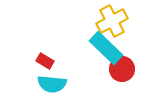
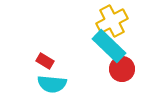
cyan rectangle: moved 3 px right, 2 px up
